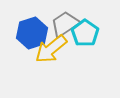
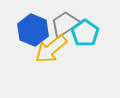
blue hexagon: moved 1 px right, 3 px up; rotated 20 degrees counterclockwise
